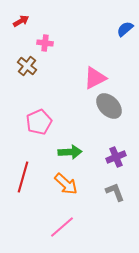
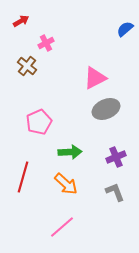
pink cross: moved 1 px right; rotated 35 degrees counterclockwise
gray ellipse: moved 3 px left, 3 px down; rotated 68 degrees counterclockwise
